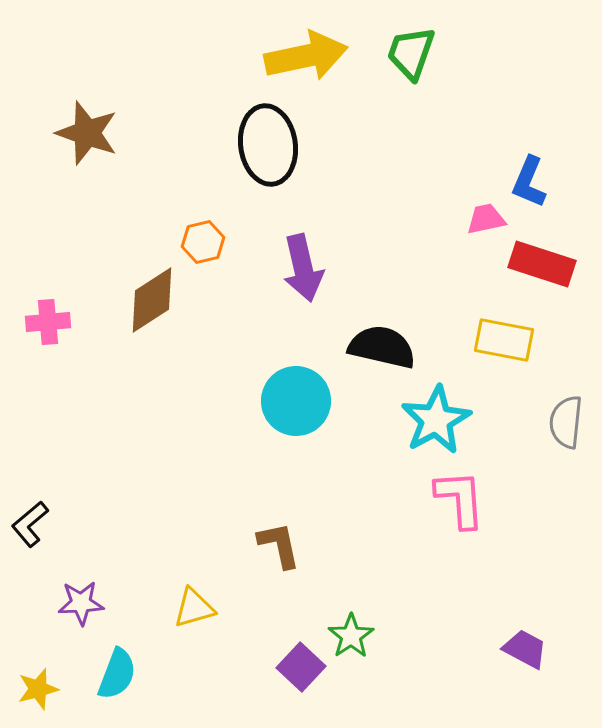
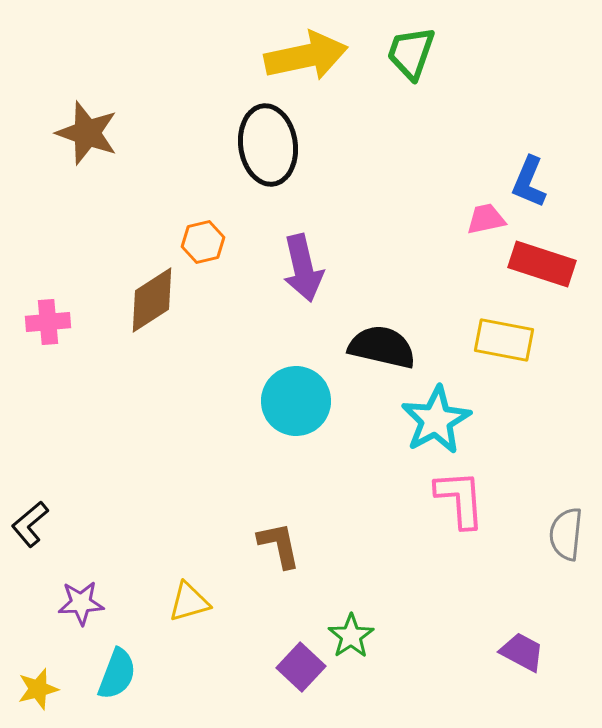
gray semicircle: moved 112 px down
yellow triangle: moved 5 px left, 6 px up
purple trapezoid: moved 3 px left, 3 px down
